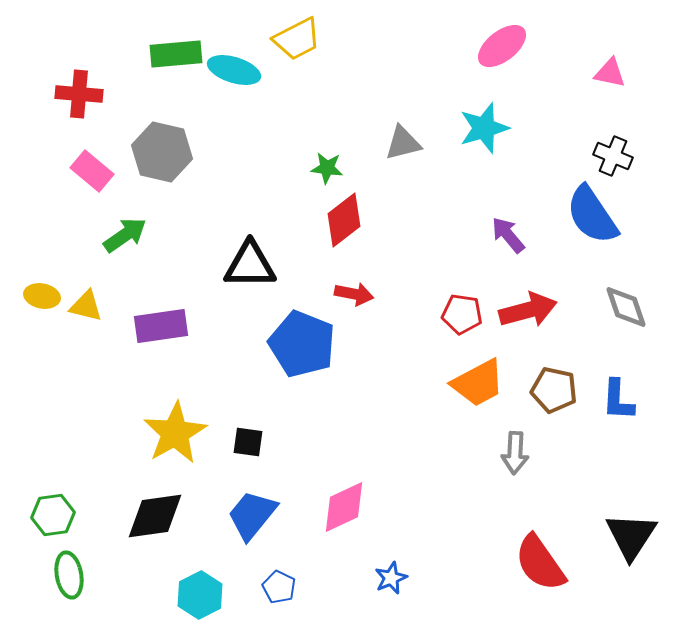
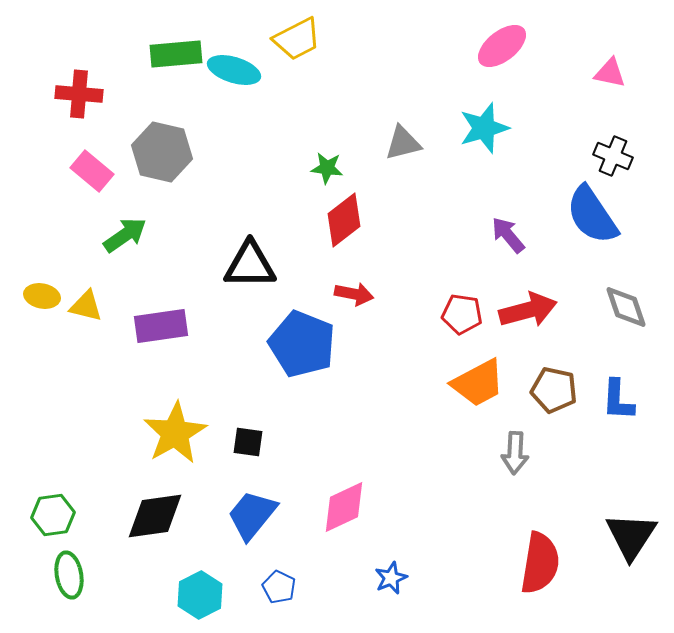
red semicircle at (540, 563): rotated 136 degrees counterclockwise
